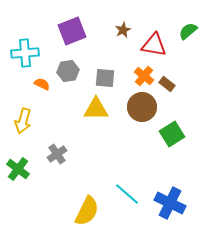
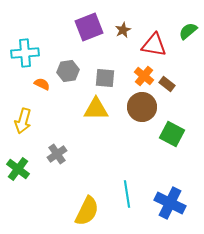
purple square: moved 17 px right, 4 px up
green square: rotated 30 degrees counterclockwise
cyan line: rotated 40 degrees clockwise
